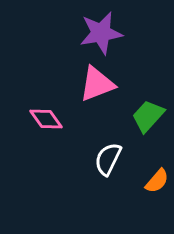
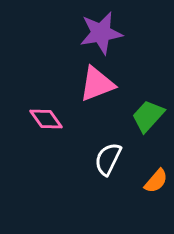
orange semicircle: moved 1 px left
